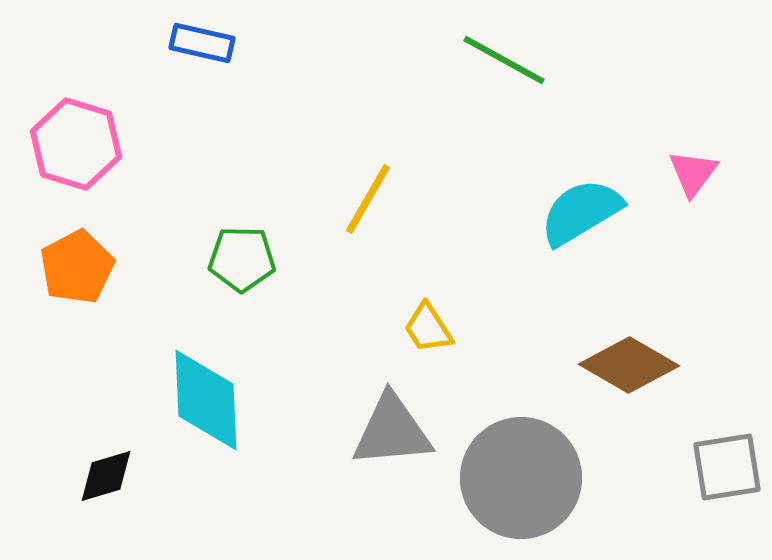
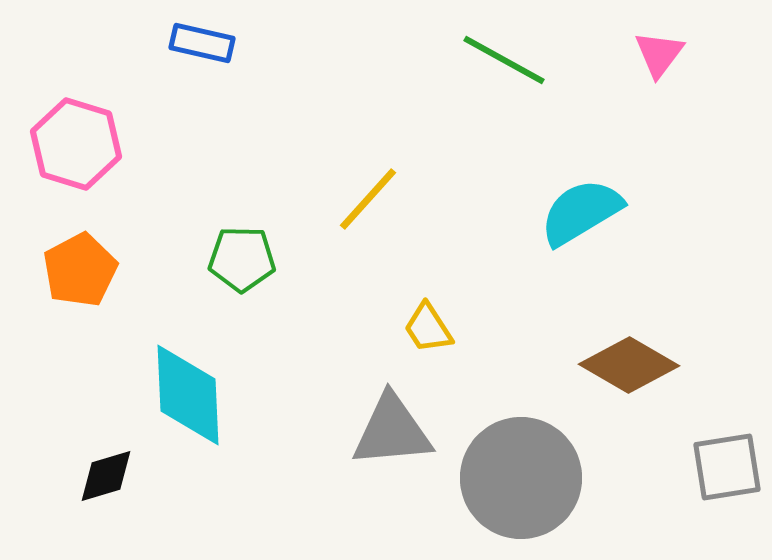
pink triangle: moved 34 px left, 119 px up
yellow line: rotated 12 degrees clockwise
orange pentagon: moved 3 px right, 3 px down
cyan diamond: moved 18 px left, 5 px up
